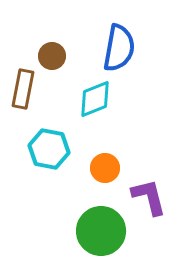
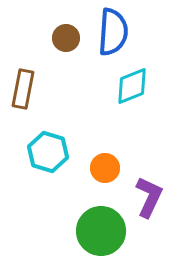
blue semicircle: moved 6 px left, 16 px up; rotated 6 degrees counterclockwise
brown circle: moved 14 px right, 18 px up
cyan diamond: moved 37 px right, 13 px up
cyan hexagon: moved 1 px left, 3 px down; rotated 6 degrees clockwise
purple L-shape: rotated 39 degrees clockwise
